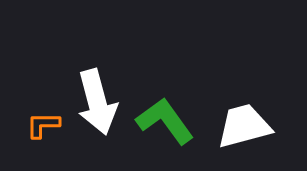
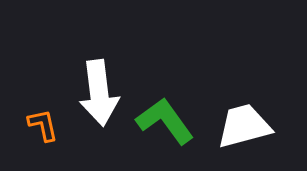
white arrow: moved 2 px right, 9 px up; rotated 8 degrees clockwise
orange L-shape: rotated 78 degrees clockwise
